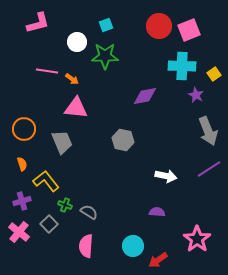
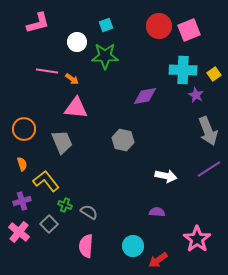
cyan cross: moved 1 px right, 4 px down
